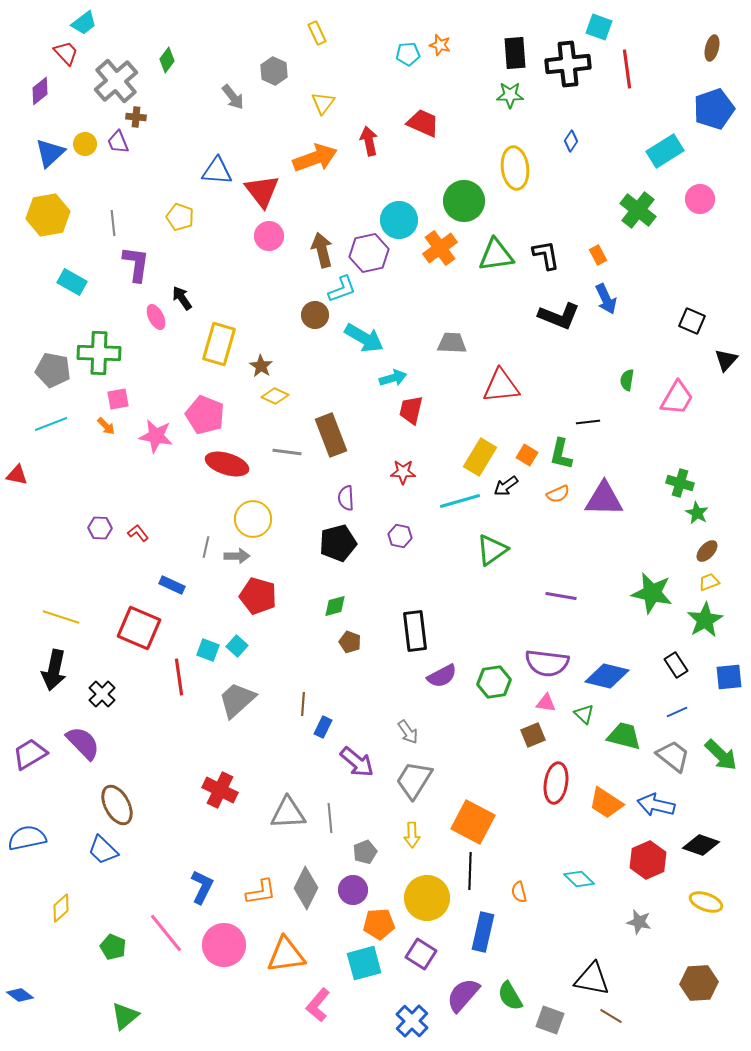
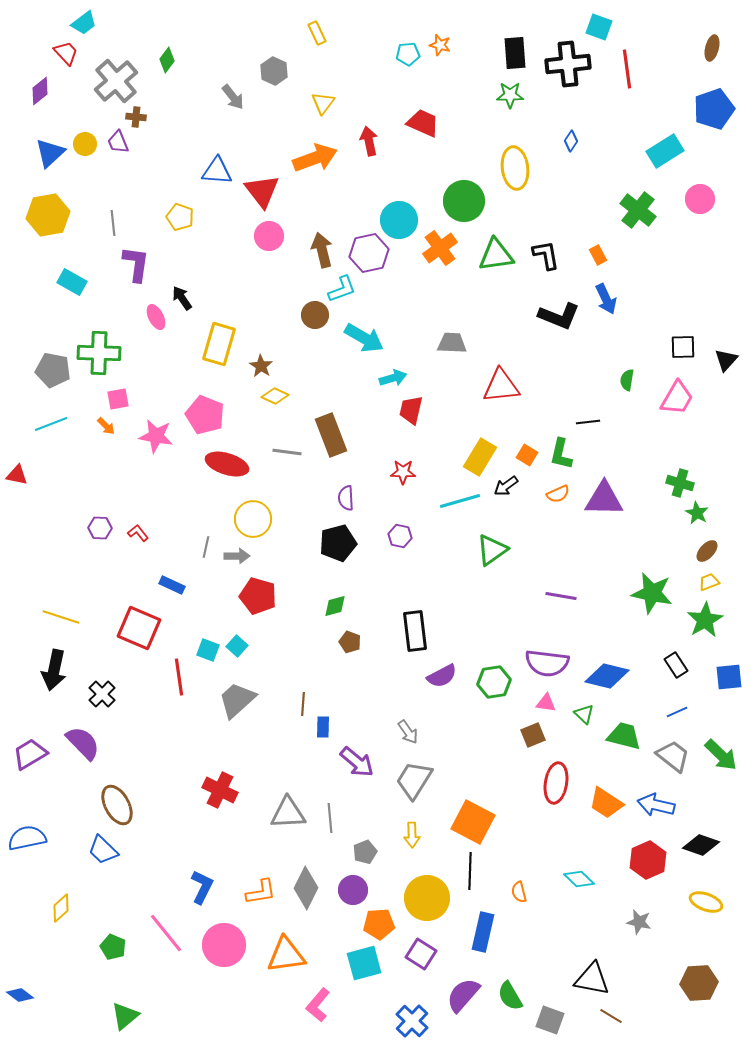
black square at (692, 321): moved 9 px left, 26 px down; rotated 24 degrees counterclockwise
blue rectangle at (323, 727): rotated 25 degrees counterclockwise
